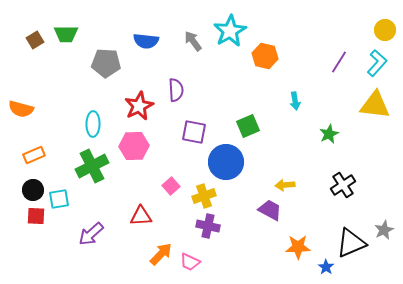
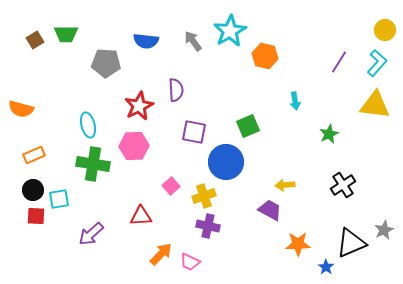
cyan ellipse: moved 5 px left, 1 px down; rotated 15 degrees counterclockwise
green cross: moved 1 px right, 2 px up; rotated 36 degrees clockwise
orange star: moved 3 px up
